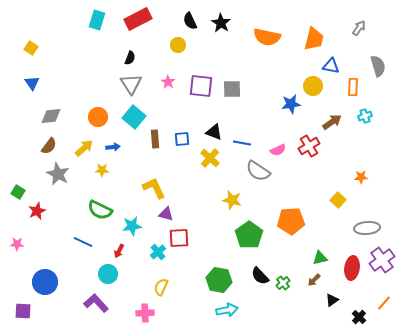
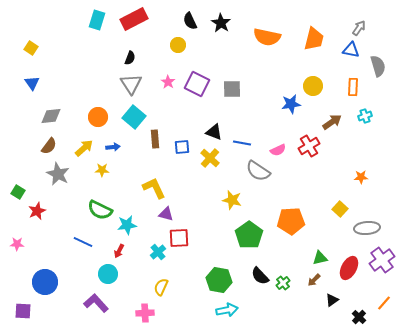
red rectangle at (138, 19): moved 4 px left
blue triangle at (331, 66): moved 20 px right, 16 px up
purple square at (201, 86): moved 4 px left, 2 px up; rotated 20 degrees clockwise
blue square at (182, 139): moved 8 px down
yellow square at (338, 200): moved 2 px right, 9 px down
cyan star at (132, 226): moved 5 px left, 1 px up
red ellipse at (352, 268): moved 3 px left; rotated 20 degrees clockwise
